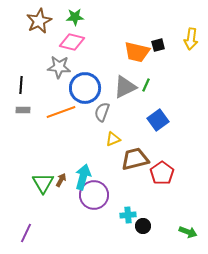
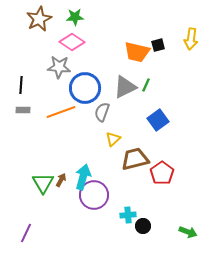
brown star: moved 2 px up
pink diamond: rotated 20 degrees clockwise
yellow triangle: rotated 21 degrees counterclockwise
